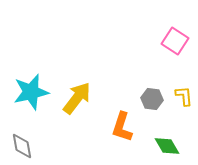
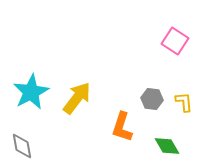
cyan star: rotated 15 degrees counterclockwise
yellow L-shape: moved 6 px down
